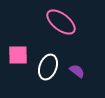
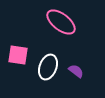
pink square: rotated 10 degrees clockwise
purple semicircle: moved 1 px left
